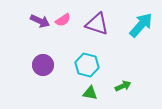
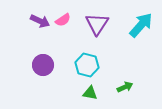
purple triangle: rotated 45 degrees clockwise
green arrow: moved 2 px right, 1 px down
